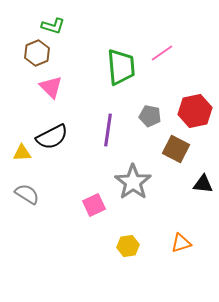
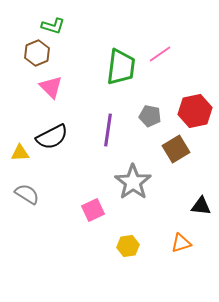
pink line: moved 2 px left, 1 px down
green trapezoid: rotated 12 degrees clockwise
brown square: rotated 32 degrees clockwise
yellow triangle: moved 2 px left
black triangle: moved 2 px left, 22 px down
pink square: moved 1 px left, 5 px down
